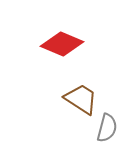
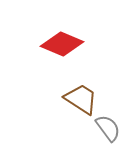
gray semicircle: moved 1 px right; rotated 52 degrees counterclockwise
